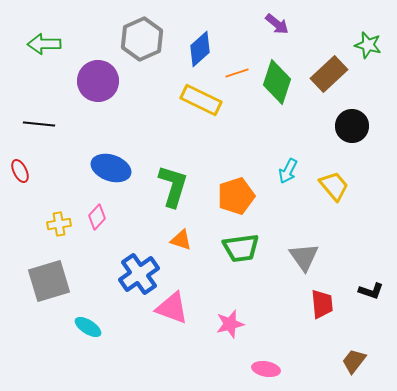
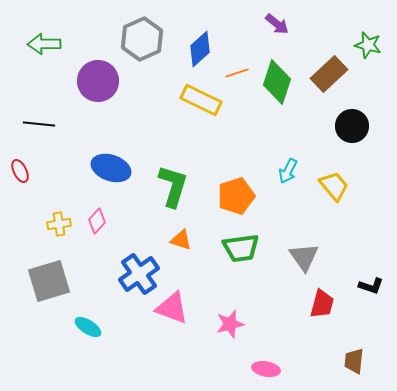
pink diamond: moved 4 px down
black L-shape: moved 5 px up
red trapezoid: rotated 20 degrees clockwise
brown trapezoid: rotated 32 degrees counterclockwise
